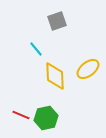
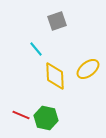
green hexagon: rotated 25 degrees clockwise
